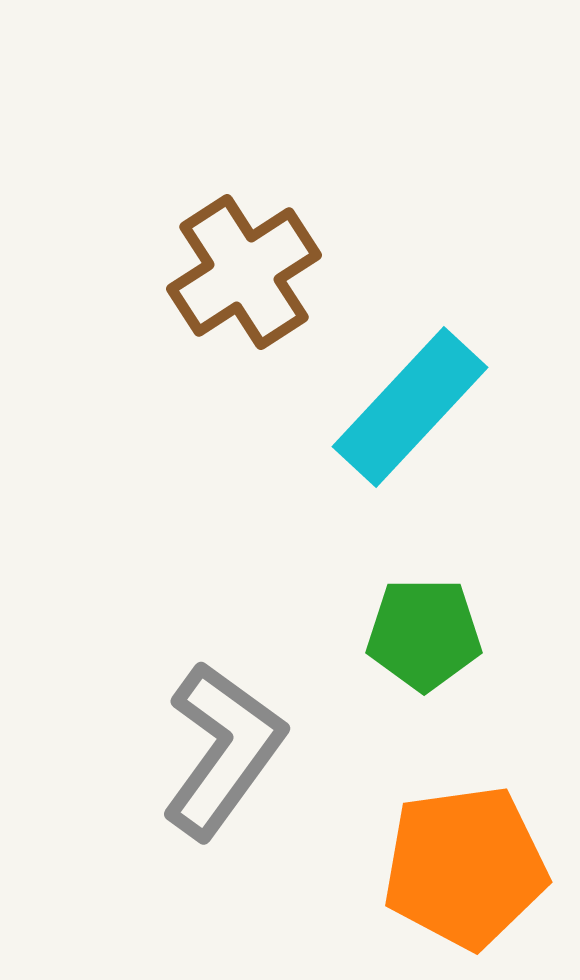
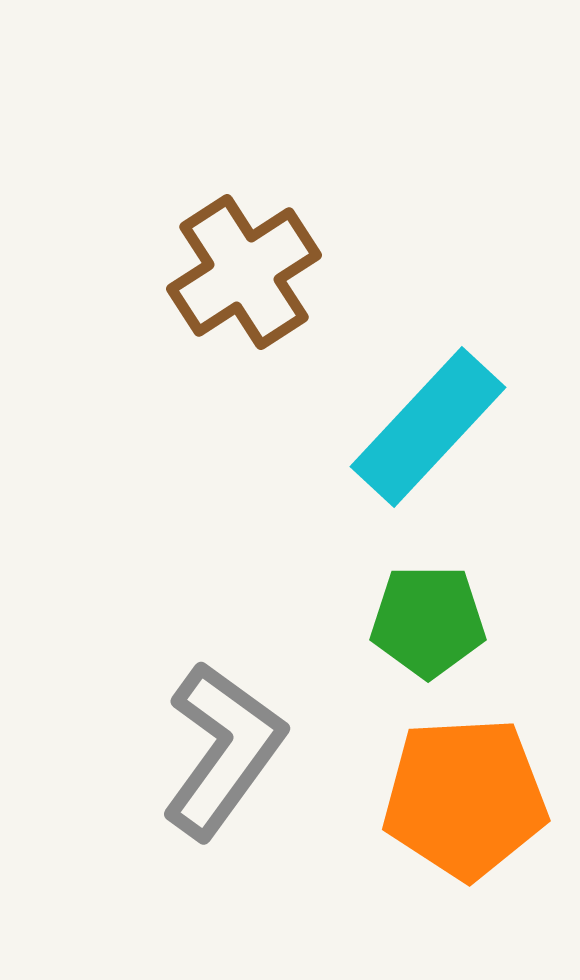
cyan rectangle: moved 18 px right, 20 px down
green pentagon: moved 4 px right, 13 px up
orange pentagon: moved 69 px up; rotated 5 degrees clockwise
